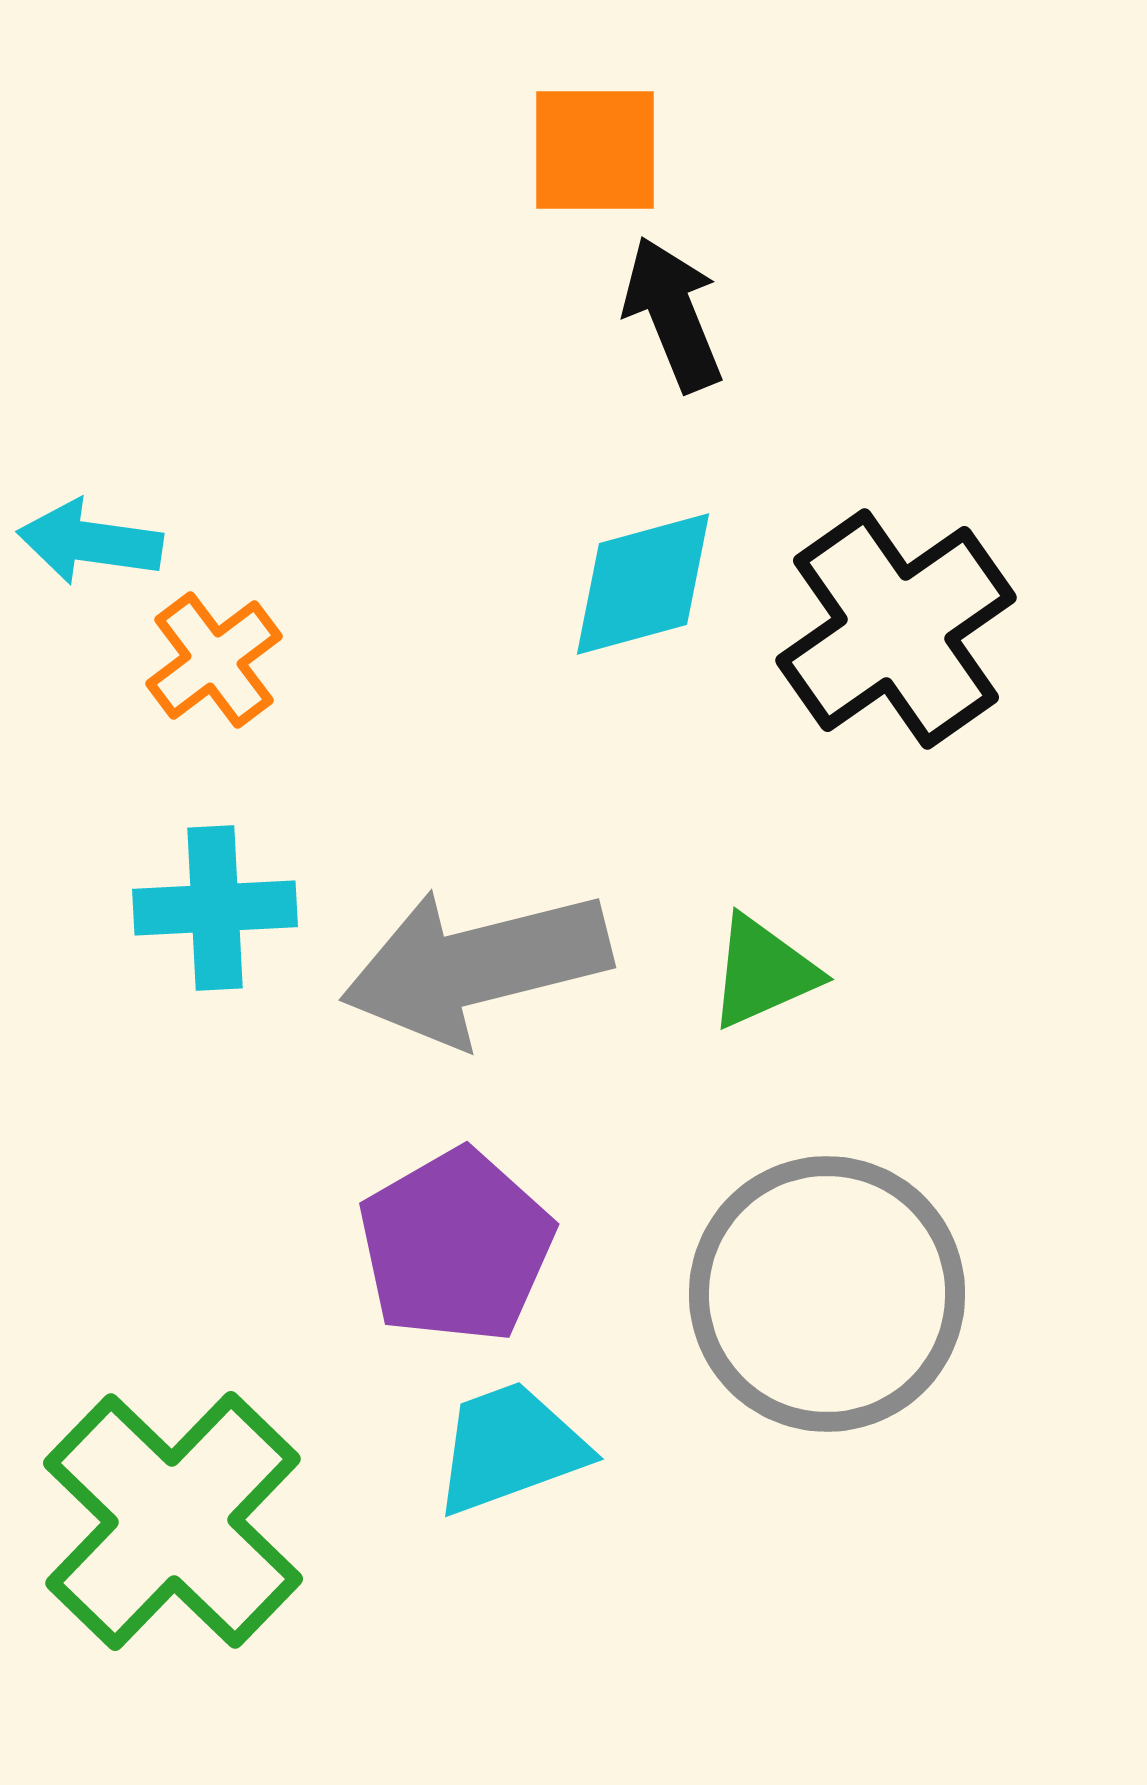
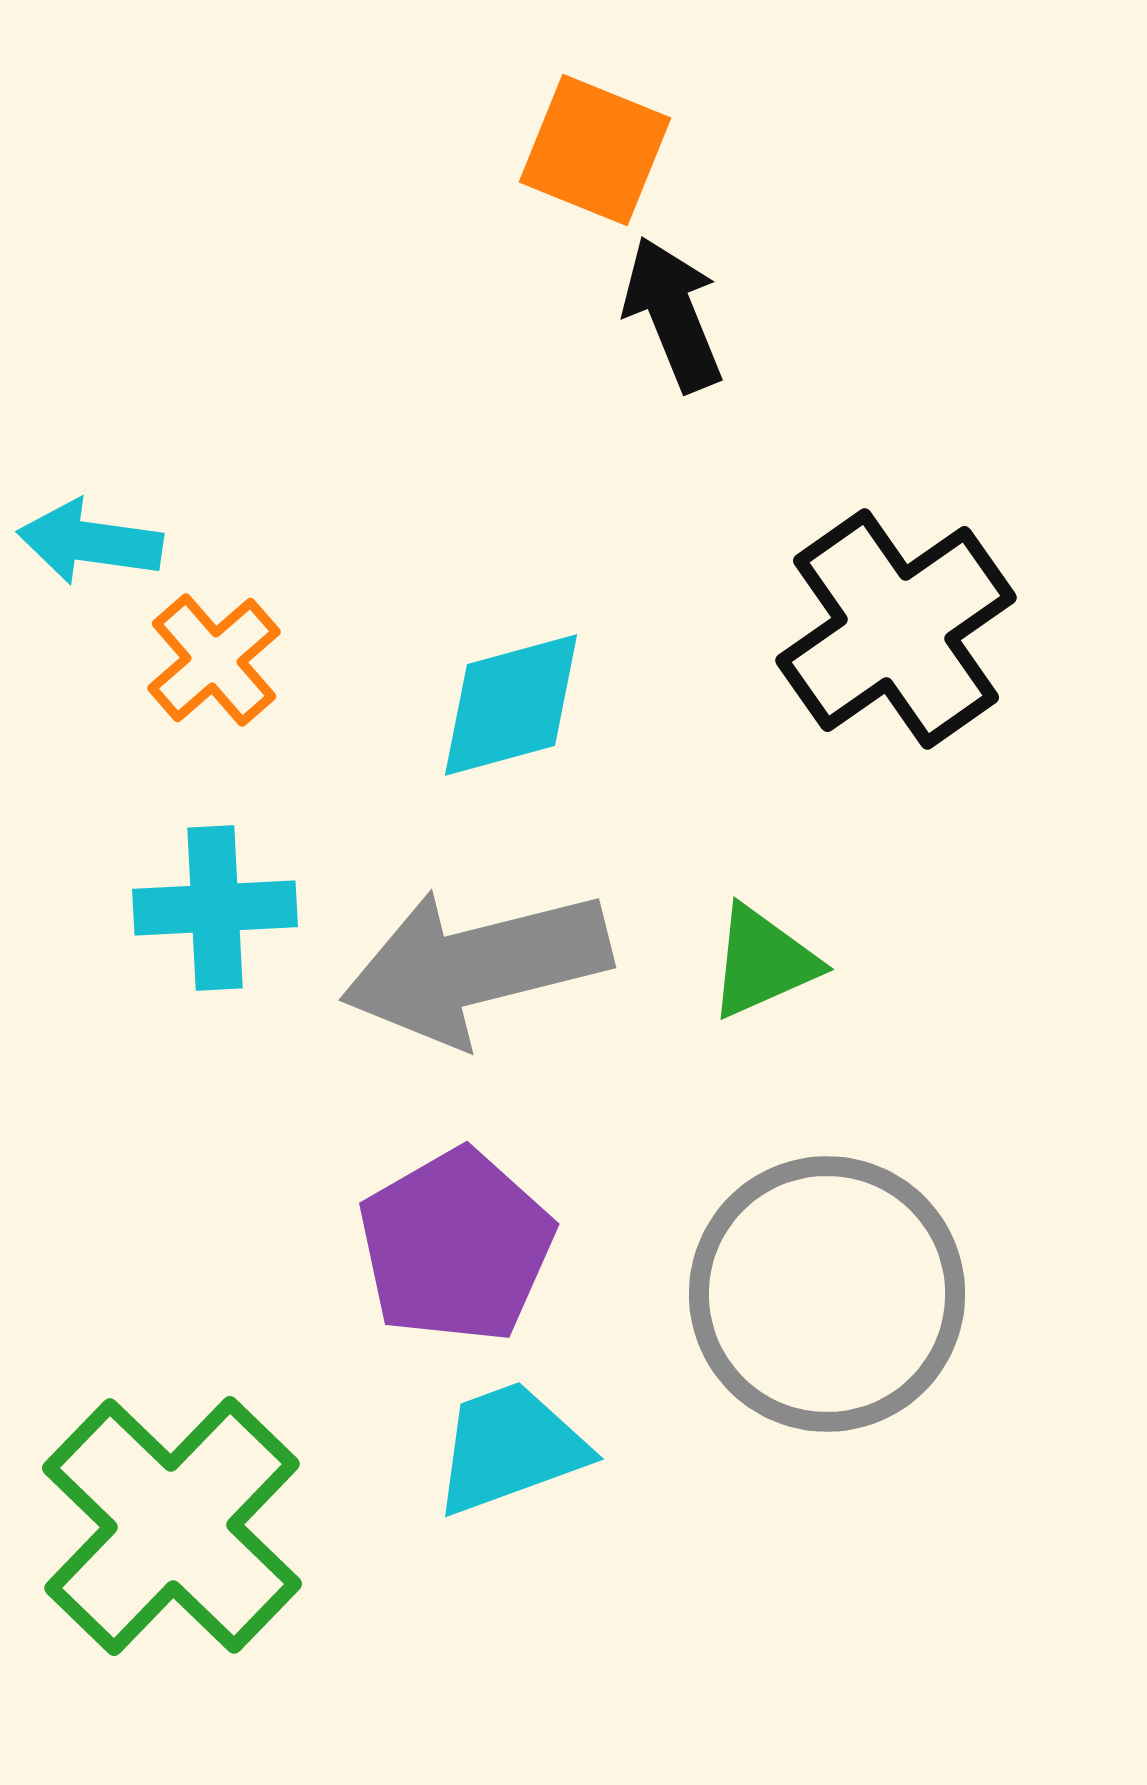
orange square: rotated 22 degrees clockwise
cyan diamond: moved 132 px left, 121 px down
orange cross: rotated 4 degrees counterclockwise
green triangle: moved 10 px up
green cross: moved 1 px left, 5 px down
